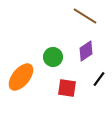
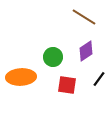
brown line: moved 1 px left, 1 px down
orange ellipse: rotated 48 degrees clockwise
red square: moved 3 px up
